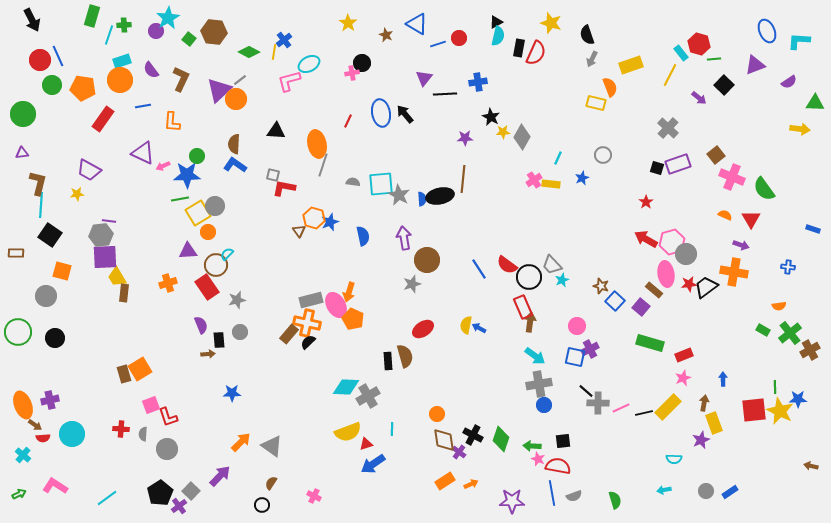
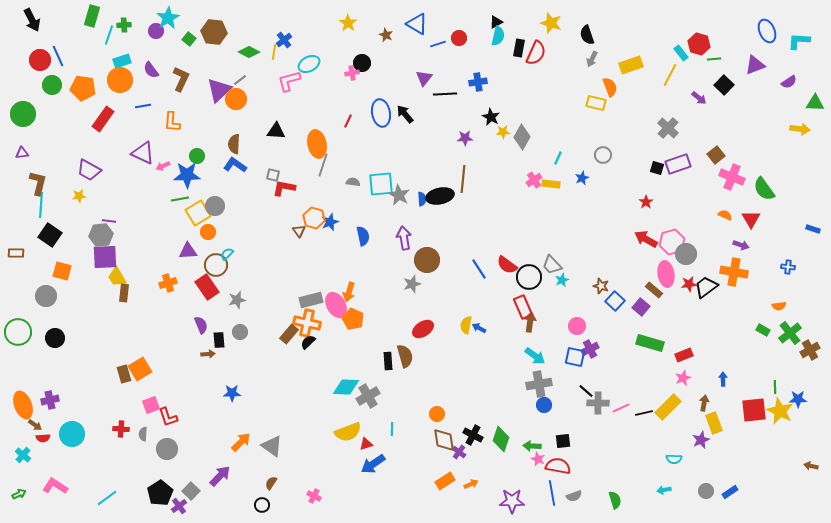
yellow star at (77, 194): moved 2 px right, 2 px down
